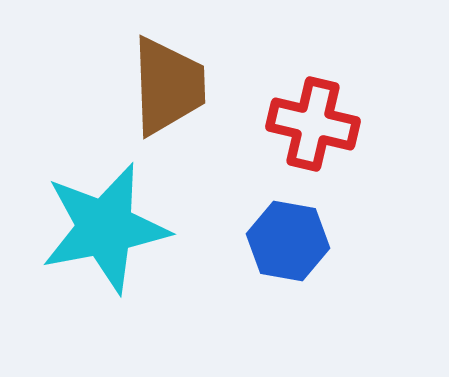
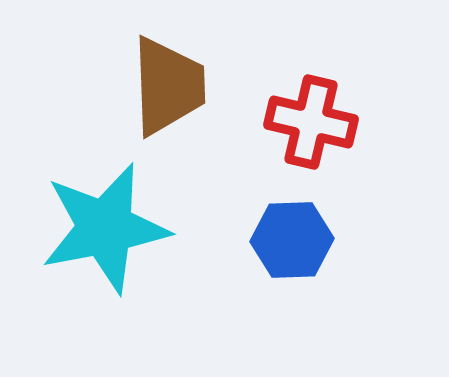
red cross: moved 2 px left, 2 px up
blue hexagon: moved 4 px right, 1 px up; rotated 12 degrees counterclockwise
